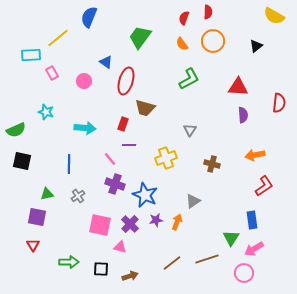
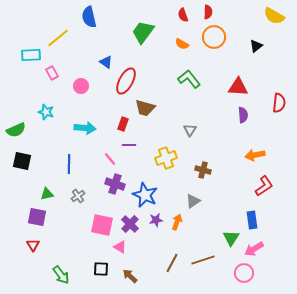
blue semicircle at (89, 17): rotated 35 degrees counterclockwise
red semicircle at (184, 18): moved 1 px left, 3 px up; rotated 40 degrees counterclockwise
green trapezoid at (140, 37): moved 3 px right, 5 px up
orange circle at (213, 41): moved 1 px right, 4 px up
orange semicircle at (182, 44): rotated 24 degrees counterclockwise
green L-shape at (189, 79): rotated 100 degrees counterclockwise
pink circle at (84, 81): moved 3 px left, 5 px down
red ellipse at (126, 81): rotated 12 degrees clockwise
brown cross at (212, 164): moved 9 px left, 6 px down
pink square at (100, 225): moved 2 px right
pink triangle at (120, 247): rotated 16 degrees clockwise
brown line at (207, 259): moved 4 px left, 1 px down
green arrow at (69, 262): moved 8 px left, 13 px down; rotated 54 degrees clockwise
brown line at (172, 263): rotated 24 degrees counterclockwise
brown arrow at (130, 276): rotated 119 degrees counterclockwise
